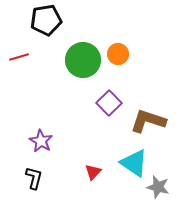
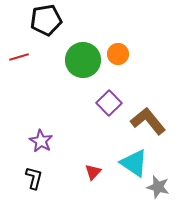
brown L-shape: rotated 33 degrees clockwise
